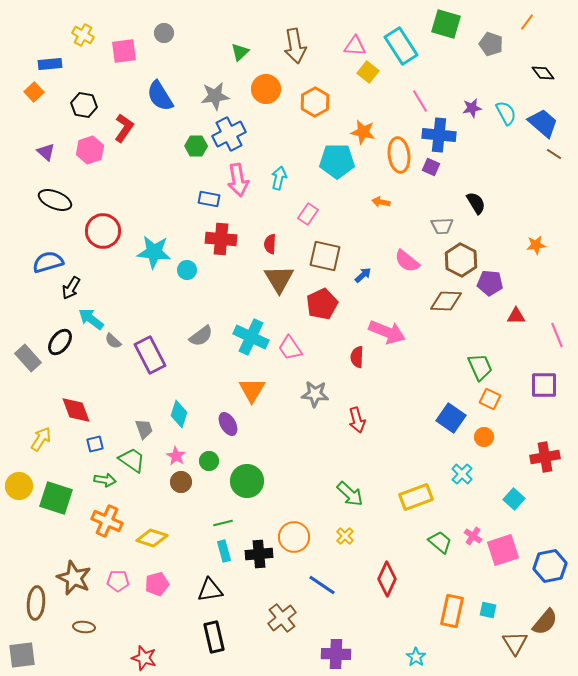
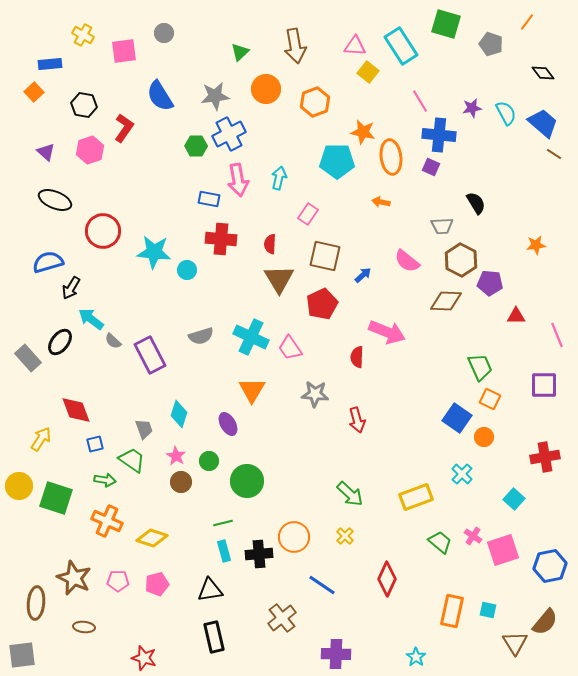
orange hexagon at (315, 102): rotated 8 degrees clockwise
orange ellipse at (399, 155): moved 8 px left, 2 px down
gray semicircle at (201, 336): rotated 20 degrees clockwise
blue square at (451, 418): moved 6 px right
